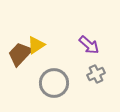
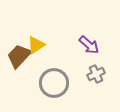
brown trapezoid: moved 1 px left, 2 px down
